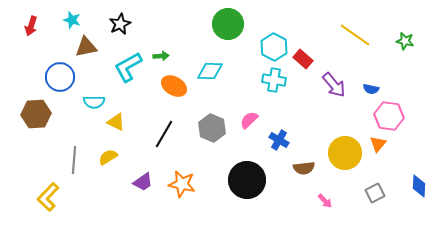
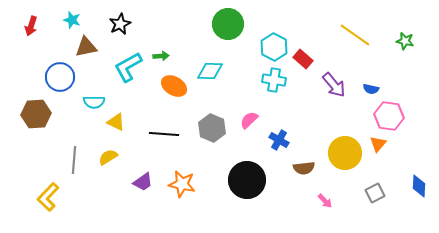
black line: rotated 64 degrees clockwise
